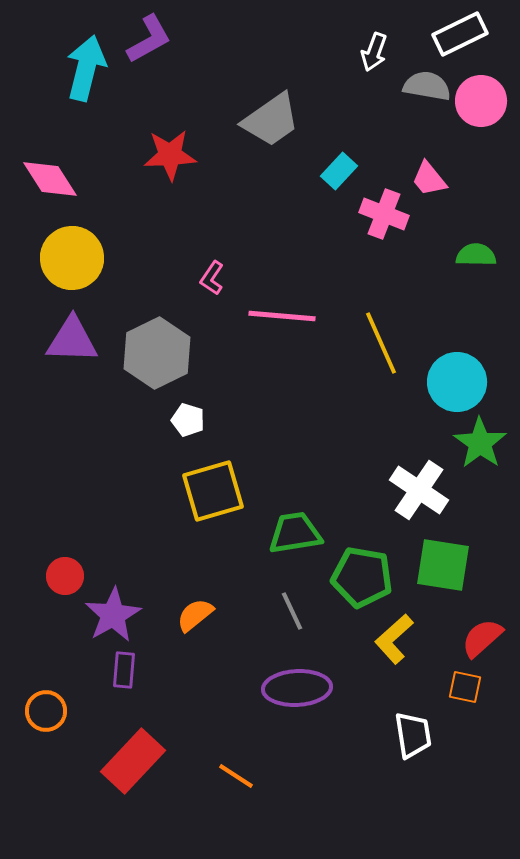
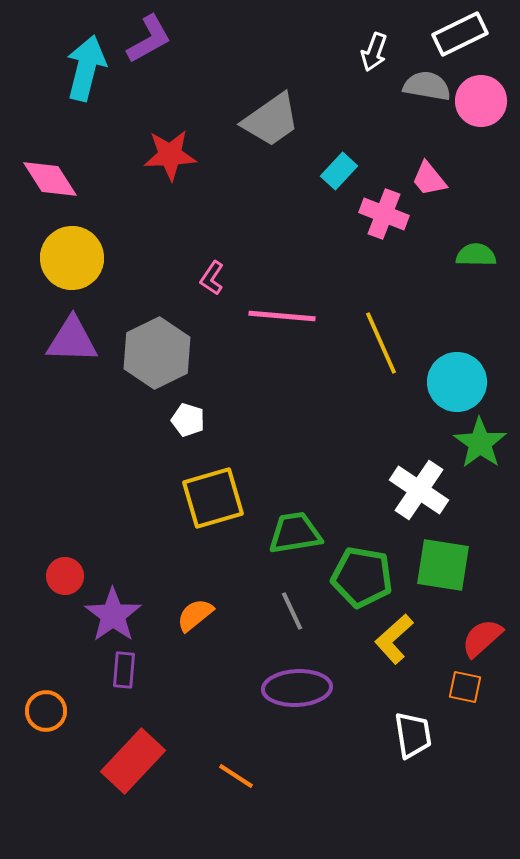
yellow square: moved 7 px down
purple star: rotated 6 degrees counterclockwise
